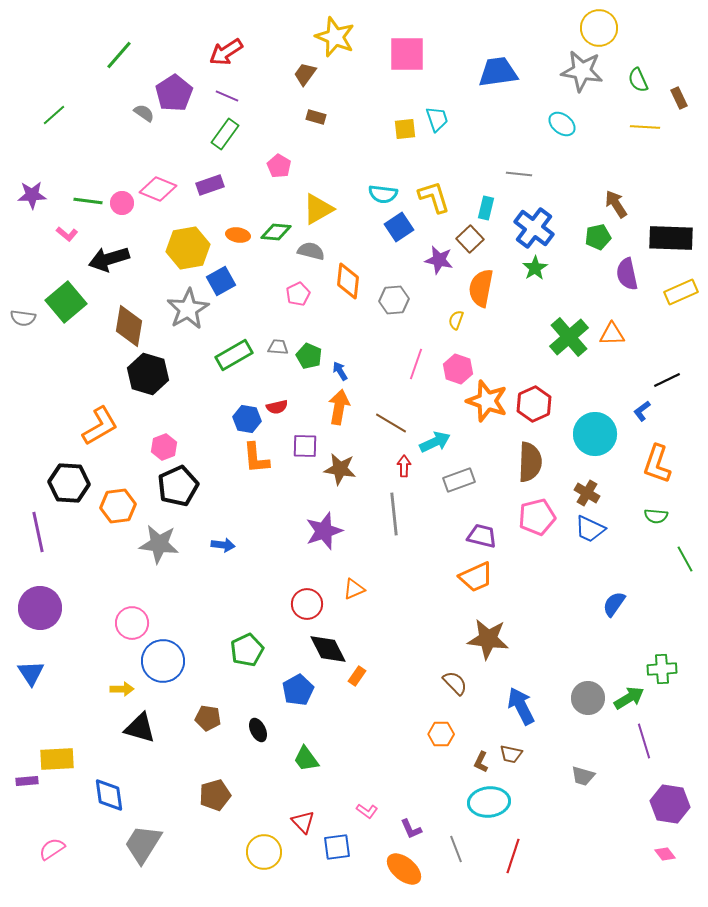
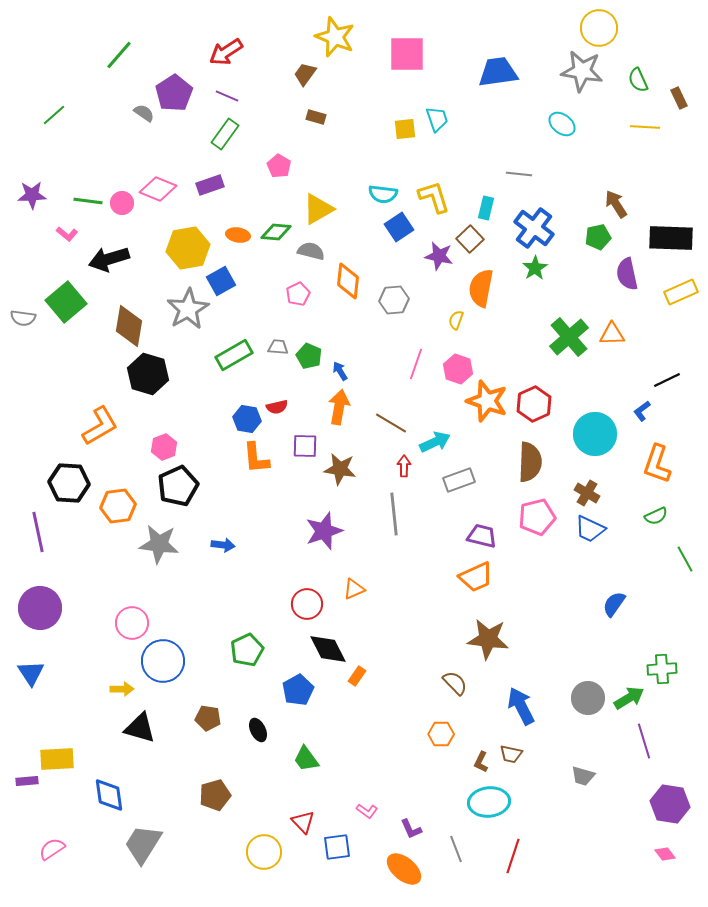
purple star at (439, 260): moved 4 px up
green semicircle at (656, 516): rotated 30 degrees counterclockwise
